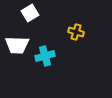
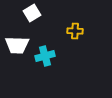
white square: moved 2 px right
yellow cross: moved 1 px left, 1 px up; rotated 14 degrees counterclockwise
